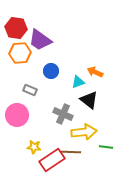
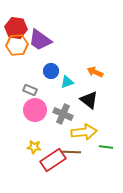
orange hexagon: moved 3 px left, 8 px up
cyan triangle: moved 11 px left
pink circle: moved 18 px right, 5 px up
red rectangle: moved 1 px right
